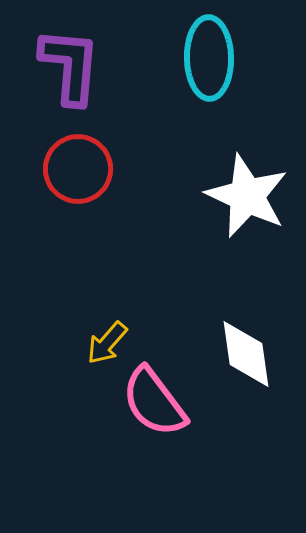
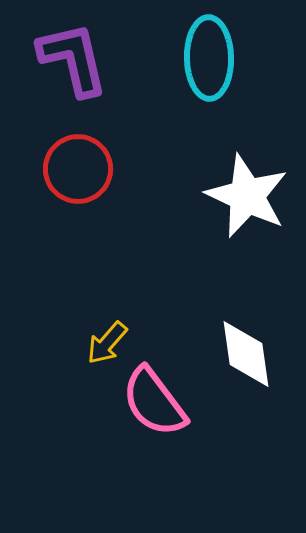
purple L-shape: moved 3 px right, 7 px up; rotated 18 degrees counterclockwise
